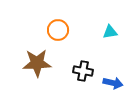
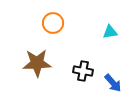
orange circle: moved 5 px left, 7 px up
blue arrow: rotated 36 degrees clockwise
